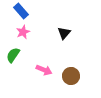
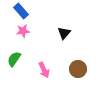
pink star: moved 1 px up; rotated 16 degrees clockwise
green semicircle: moved 1 px right, 4 px down
pink arrow: rotated 42 degrees clockwise
brown circle: moved 7 px right, 7 px up
